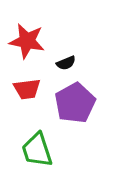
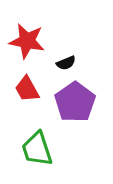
red trapezoid: rotated 68 degrees clockwise
purple pentagon: moved 1 px up; rotated 6 degrees counterclockwise
green trapezoid: moved 1 px up
